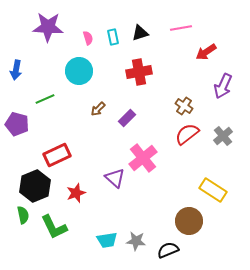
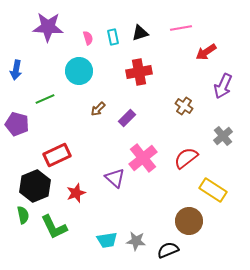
red semicircle: moved 1 px left, 24 px down
